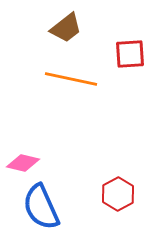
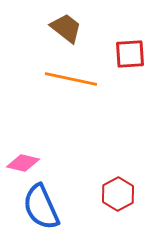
brown trapezoid: rotated 104 degrees counterclockwise
